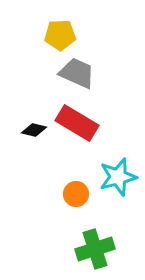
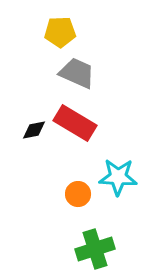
yellow pentagon: moved 3 px up
red rectangle: moved 2 px left
black diamond: rotated 25 degrees counterclockwise
cyan star: rotated 18 degrees clockwise
orange circle: moved 2 px right
